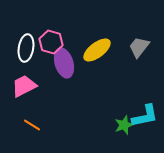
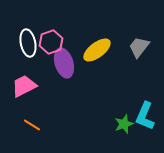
pink hexagon: rotated 25 degrees clockwise
white ellipse: moved 2 px right, 5 px up; rotated 20 degrees counterclockwise
cyan L-shape: rotated 124 degrees clockwise
green star: moved 1 px up
